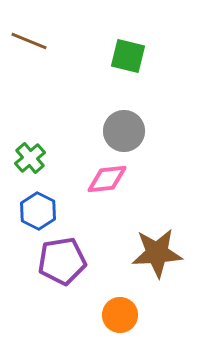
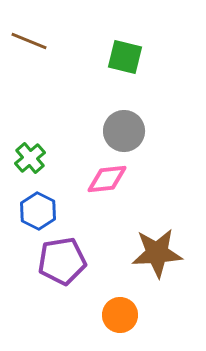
green square: moved 3 px left, 1 px down
